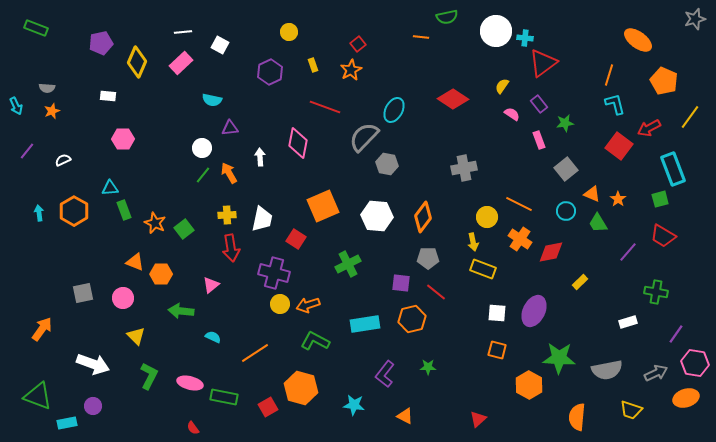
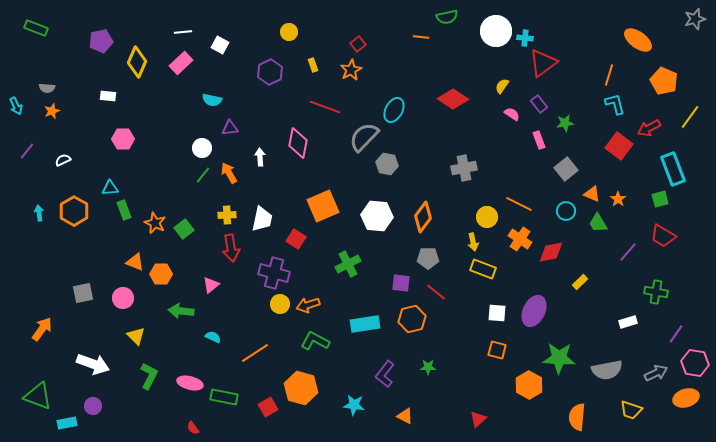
purple pentagon at (101, 43): moved 2 px up
